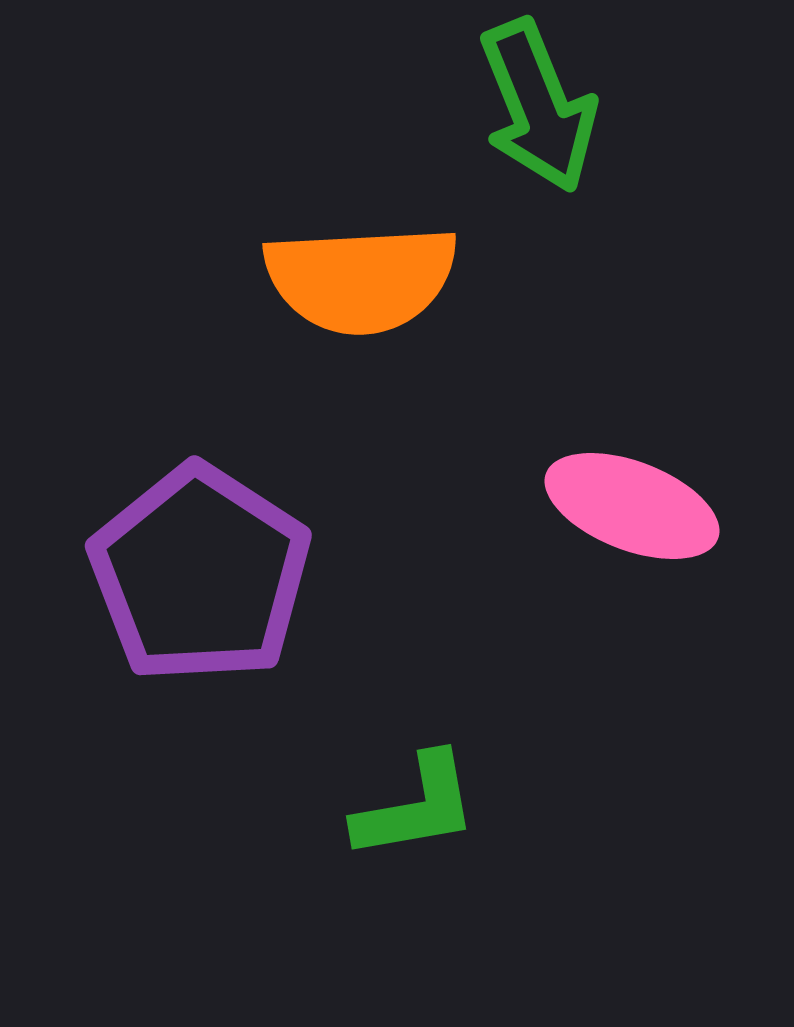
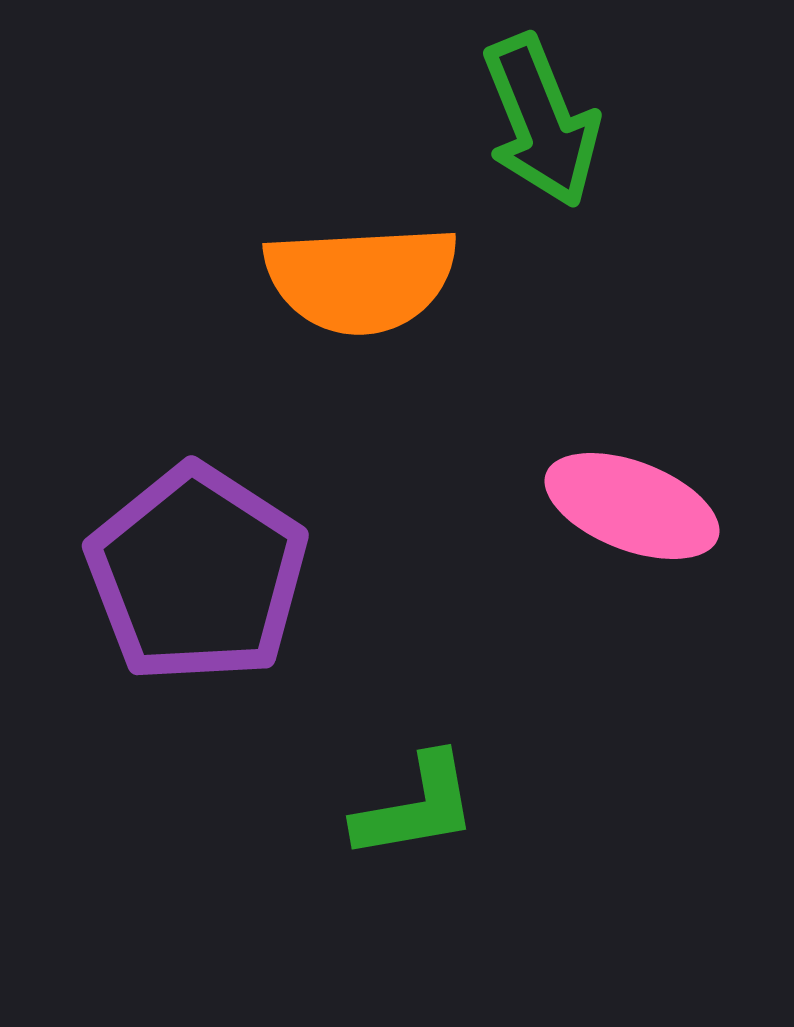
green arrow: moved 3 px right, 15 px down
purple pentagon: moved 3 px left
